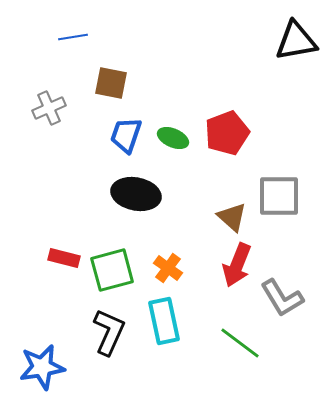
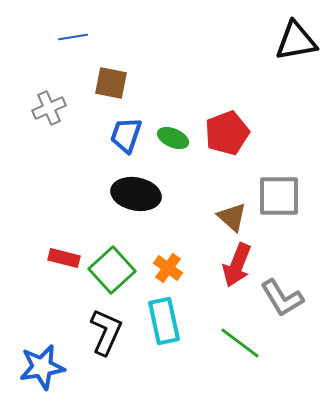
green square: rotated 27 degrees counterclockwise
black L-shape: moved 3 px left
